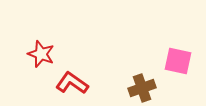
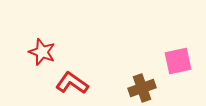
red star: moved 1 px right, 2 px up
pink square: rotated 24 degrees counterclockwise
